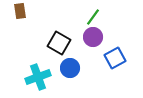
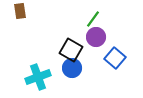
green line: moved 2 px down
purple circle: moved 3 px right
black square: moved 12 px right, 7 px down
blue square: rotated 20 degrees counterclockwise
blue circle: moved 2 px right
